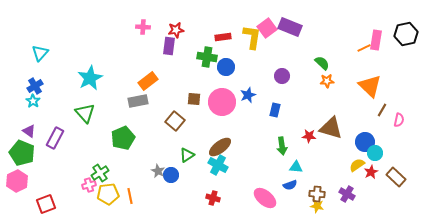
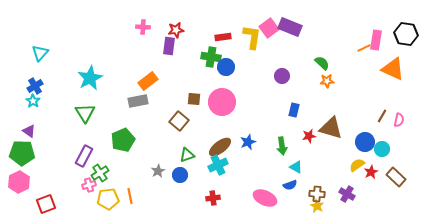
pink square at (267, 28): moved 2 px right
black hexagon at (406, 34): rotated 20 degrees clockwise
green cross at (207, 57): moved 4 px right
orange triangle at (370, 86): moved 23 px right, 17 px up; rotated 20 degrees counterclockwise
blue star at (248, 95): moved 47 px down
blue rectangle at (275, 110): moved 19 px right
brown line at (382, 110): moved 6 px down
green triangle at (85, 113): rotated 10 degrees clockwise
brown square at (175, 121): moved 4 px right
red star at (309, 136): rotated 16 degrees counterclockwise
purple rectangle at (55, 138): moved 29 px right, 18 px down
green pentagon at (123, 138): moved 2 px down
green pentagon at (22, 153): rotated 20 degrees counterclockwise
cyan circle at (375, 153): moved 7 px right, 4 px up
green triangle at (187, 155): rotated 14 degrees clockwise
cyan cross at (218, 165): rotated 36 degrees clockwise
cyan triangle at (296, 167): rotated 24 degrees clockwise
gray star at (158, 171): rotated 16 degrees clockwise
blue circle at (171, 175): moved 9 px right
pink hexagon at (17, 181): moved 2 px right, 1 px down
yellow pentagon at (108, 194): moved 5 px down
red cross at (213, 198): rotated 24 degrees counterclockwise
pink ellipse at (265, 198): rotated 15 degrees counterclockwise
yellow star at (317, 206): rotated 16 degrees clockwise
